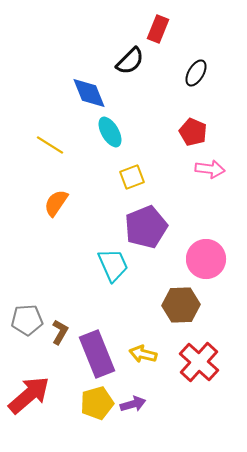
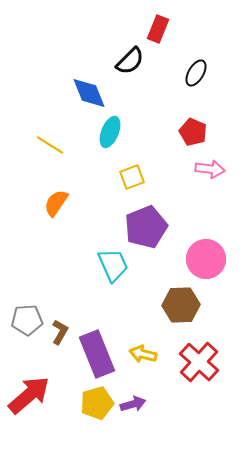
cyan ellipse: rotated 52 degrees clockwise
